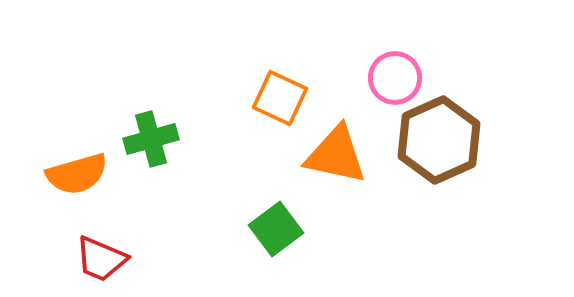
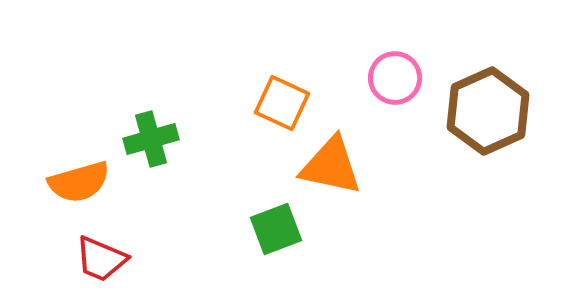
orange square: moved 2 px right, 5 px down
brown hexagon: moved 49 px right, 29 px up
orange triangle: moved 5 px left, 11 px down
orange semicircle: moved 2 px right, 8 px down
green square: rotated 16 degrees clockwise
